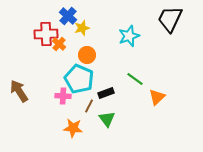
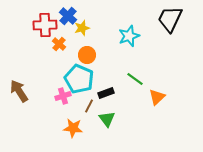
red cross: moved 1 px left, 9 px up
pink cross: rotated 21 degrees counterclockwise
